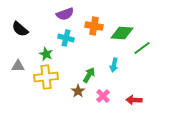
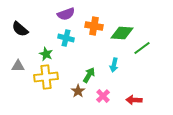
purple semicircle: moved 1 px right
